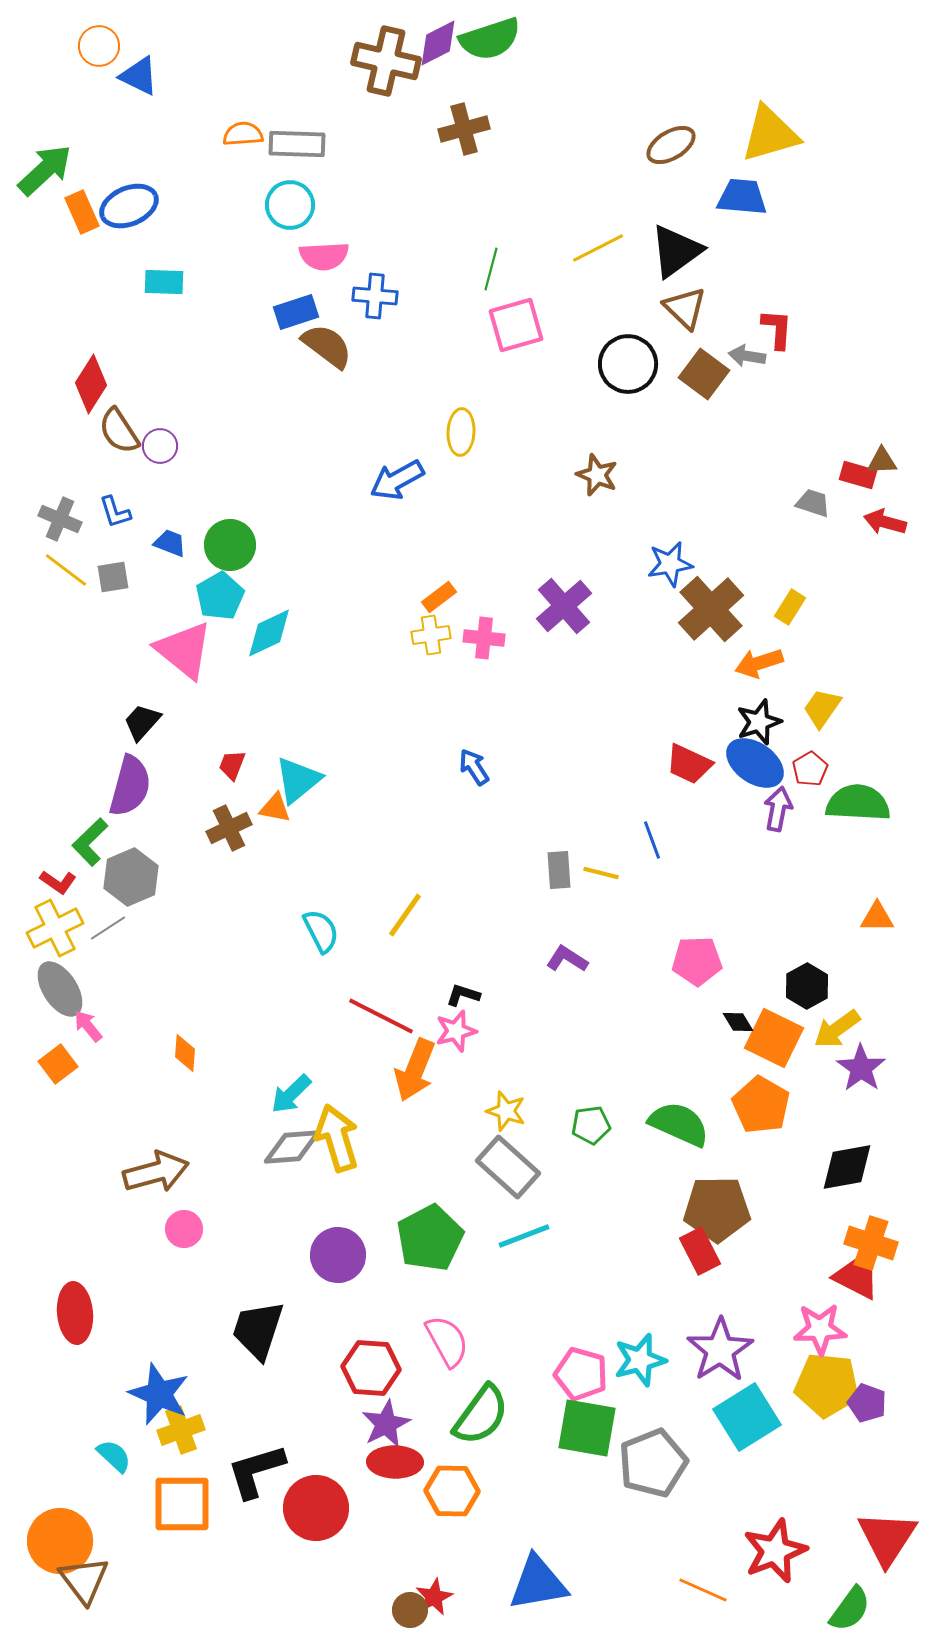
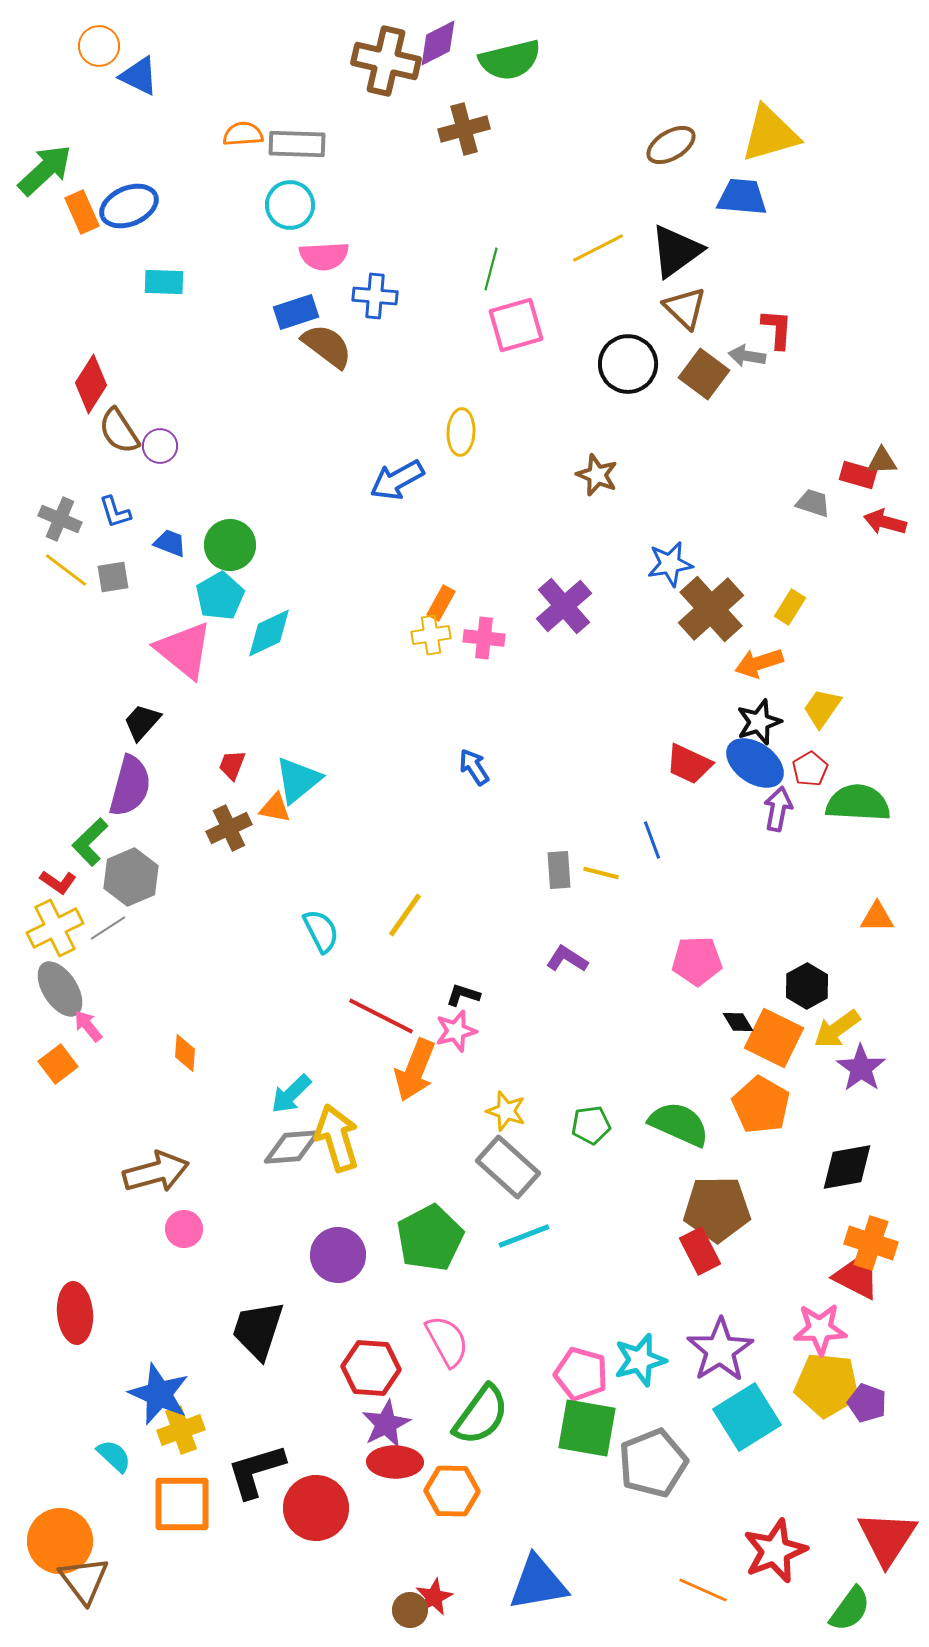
green semicircle at (490, 39): moved 20 px right, 21 px down; rotated 4 degrees clockwise
orange rectangle at (439, 597): moved 2 px right, 6 px down; rotated 24 degrees counterclockwise
